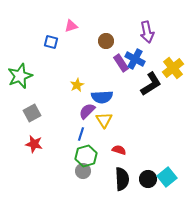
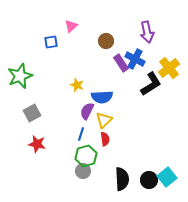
pink triangle: rotated 24 degrees counterclockwise
blue square: rotated 24 degrees counterclockwise
yellow cross: moved 4 px left
yellow star: rotated 24 degrees counterclockwise
purple semicircle: rotated 18 degrees counterclockwise
yellow triangle: rotated 18 degrees clockwise
red star: moved 3 px right
red semicircle: moved 14 px left, 11 px up; rotated 64 degrees clockwise
black circle: moved 1 px right, 1 px down
